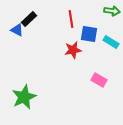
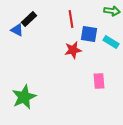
pink rectangle: moved 1 px down; rotated 56 degrees clockwise
